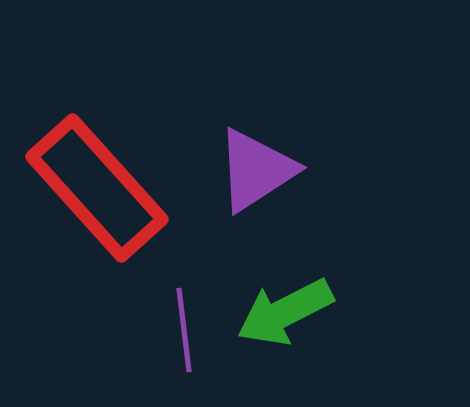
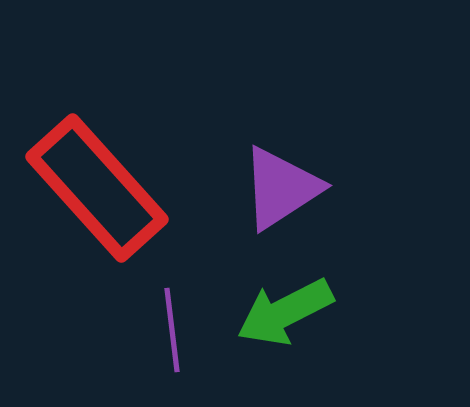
purple triangle: moved 25 px right, 18 px down
purple line: moved 12 px left
